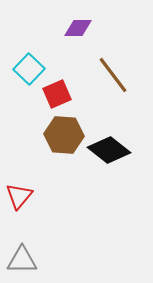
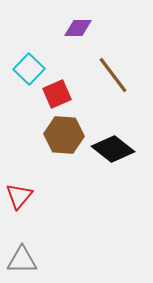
black diamond: moved 4 px right, 1 px up
